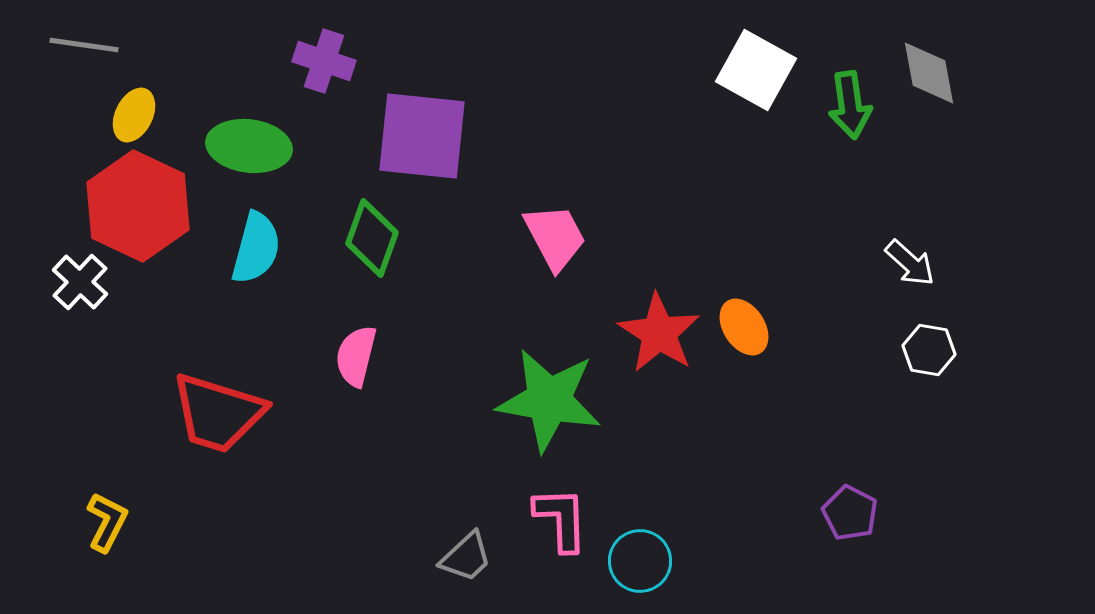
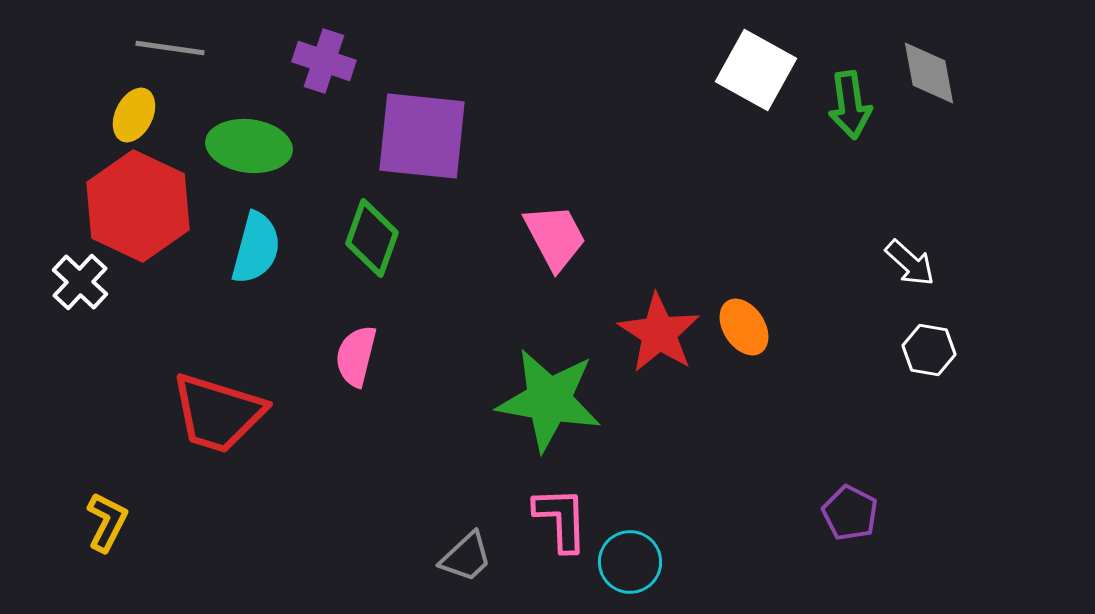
gray line: moved 86 px right, 3 px down
cyan circle: moved 10 px left, 1 px down
